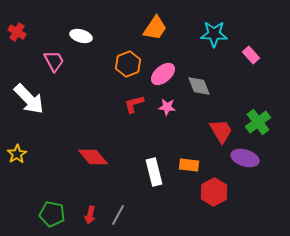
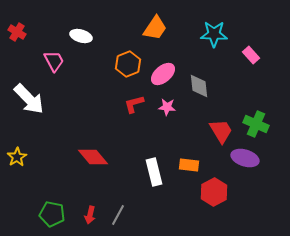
gray diamond: rotated 15 degrees clockwise
green cross: moved 2 px left, 2 px down; rotated 30 degrees counterclockwise
yellow star: moved 3 px down
